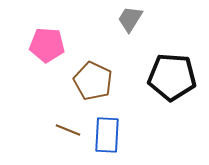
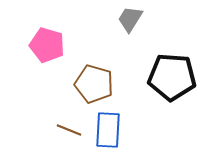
pink pentagon: rotated 12 degrees clockwise
brown pentagon: moved 1 px right, 3 px down; rotated 9 degrees counterclockwise
brown line: moved 1 px right
blue rectangle: moved 1 px right, 5 px up
